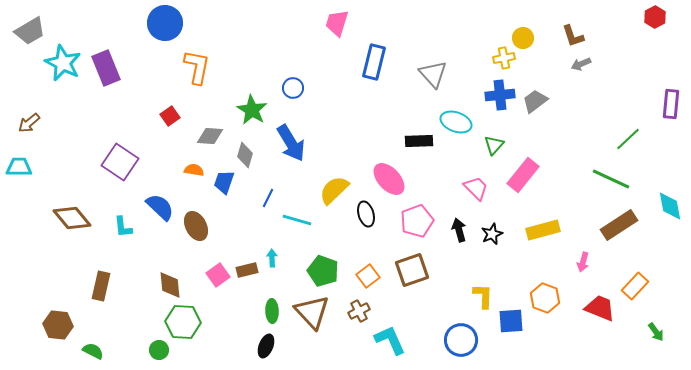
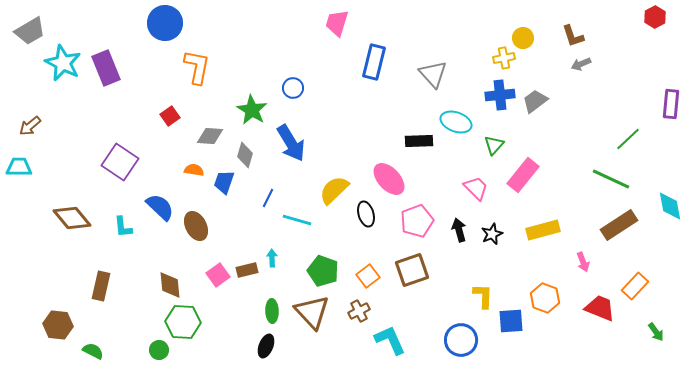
brown arrow at (29, 123): moved 1 px right, 3 px down
pink arrow at (583, 262): rotated 36 degrees counterclockwise
